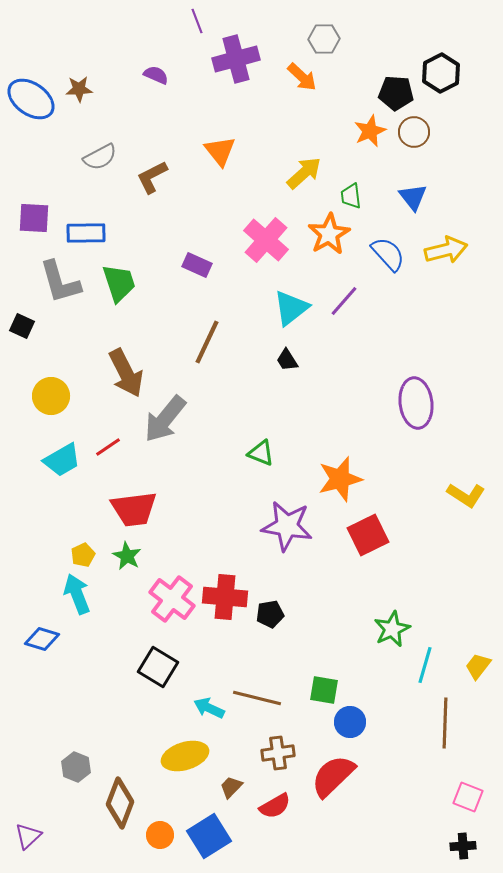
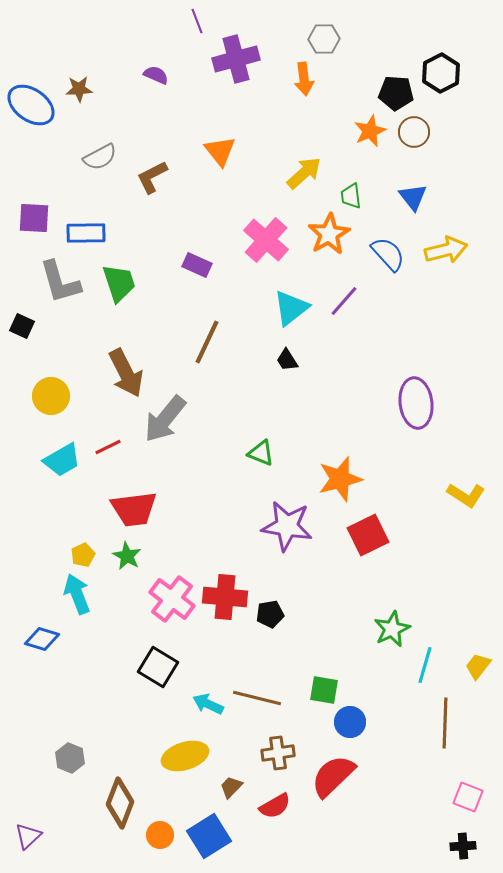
orange arrow at (302, 77): moved 2 px right, 2 px down; rotated 40 degrees clockwise
blue ellipse at (31, 99): moved 6 px down
red line at (108, 447): rotated 8 degrees clockwise
cyan arrow at (209, 708): moved 1 px left, 4 px up
gray hexagon at (76, 767): moved 6 px left, 9 px up
